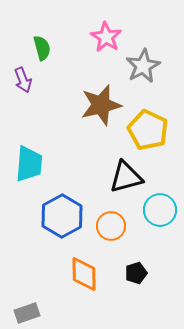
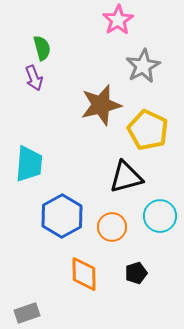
pink star: moved 12 px right, 17 px up; rotated 8 degrees clockwise
purple arrow: moved 11 px right, 2 px up
cyan circle: moved 6 px down
orange circle: moved 1 px right, 1 px down
